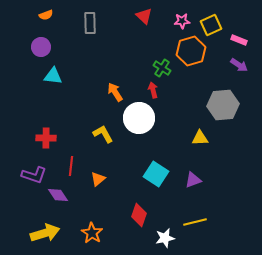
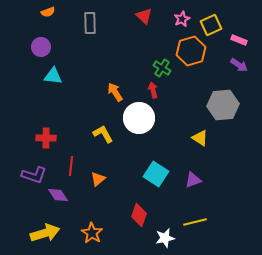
orange semicircle: moved 2 px right, 3 px up
pink star: moved 2 px up; rotated 21 degrees counterclockwise
yellow triangle: rotated 36 degrees clockwise
